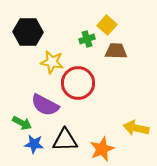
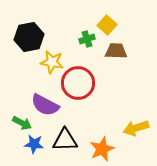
black hexagon: moved 1 px right, 5 px down; rotated 12 degrees counterclockwise
yellow arrow: rotated 30 degrees counterclockwise
